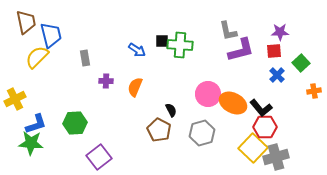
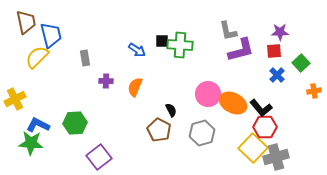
blue L-shape: moved 2 px right, 1 px down; rotated 135 degrees counterclockwise
